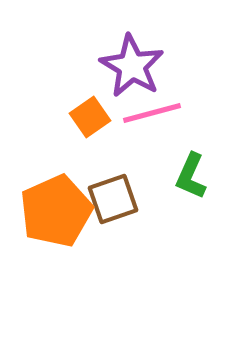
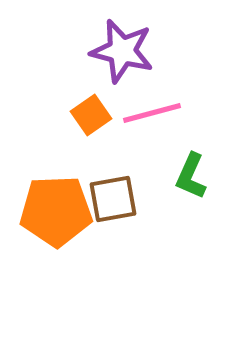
purple star: moved 10 px left, 15 px up; rotated 16 degrees counterclockwise
orange square: moved 1 px right, 2 px up
brown square: rotated 9 degrees clockwise
orange pentagon: rotated 22 degrees clockwise
